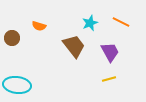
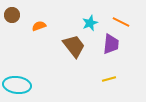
orange semicircle: rotated 144 degrees clockwise
brown circle: moved 23 px up
purple trapezoid: moved 1 px right, 8 px up; rotated 35 degrees clockwise
